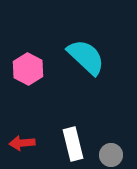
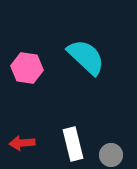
pink hexagon: moved 1 px left, 1 px up; rotated 20 degrees counterclockwise
